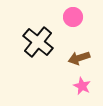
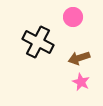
black cross: rotated 12 degrees counterclockwise
pink star: moved 1 px left, 4 px up
